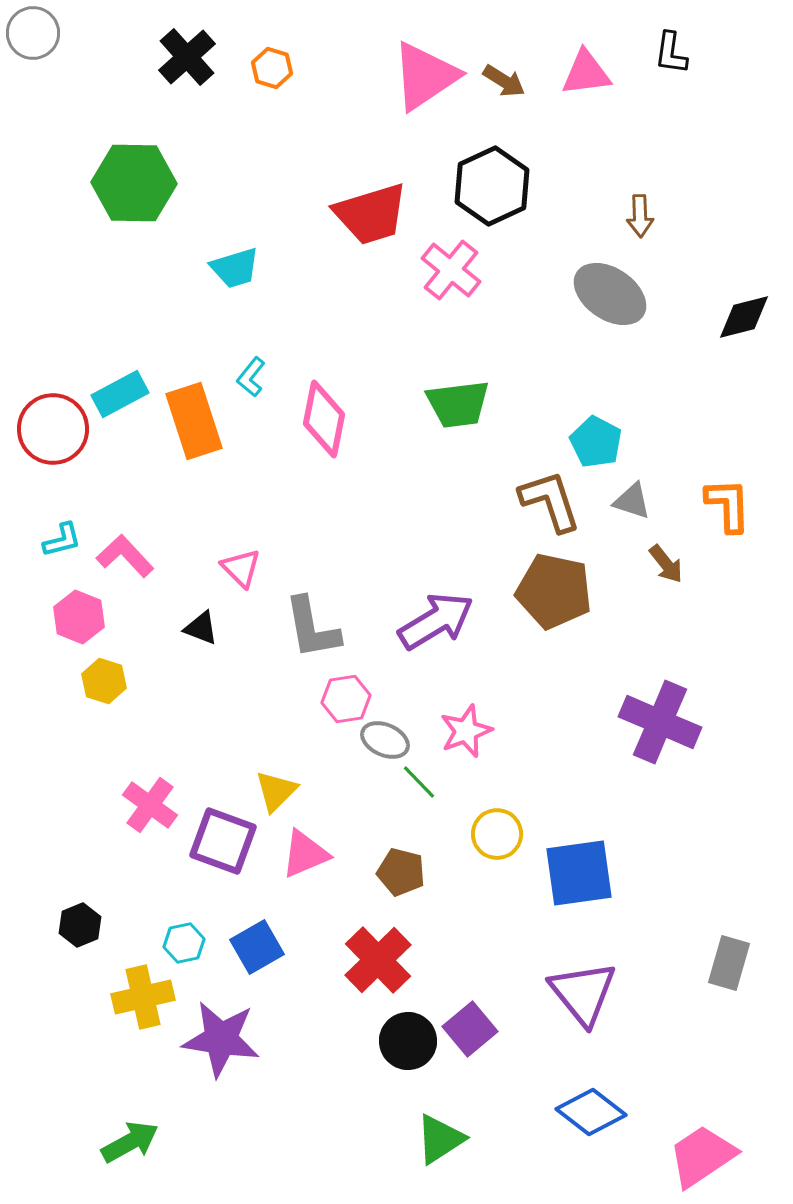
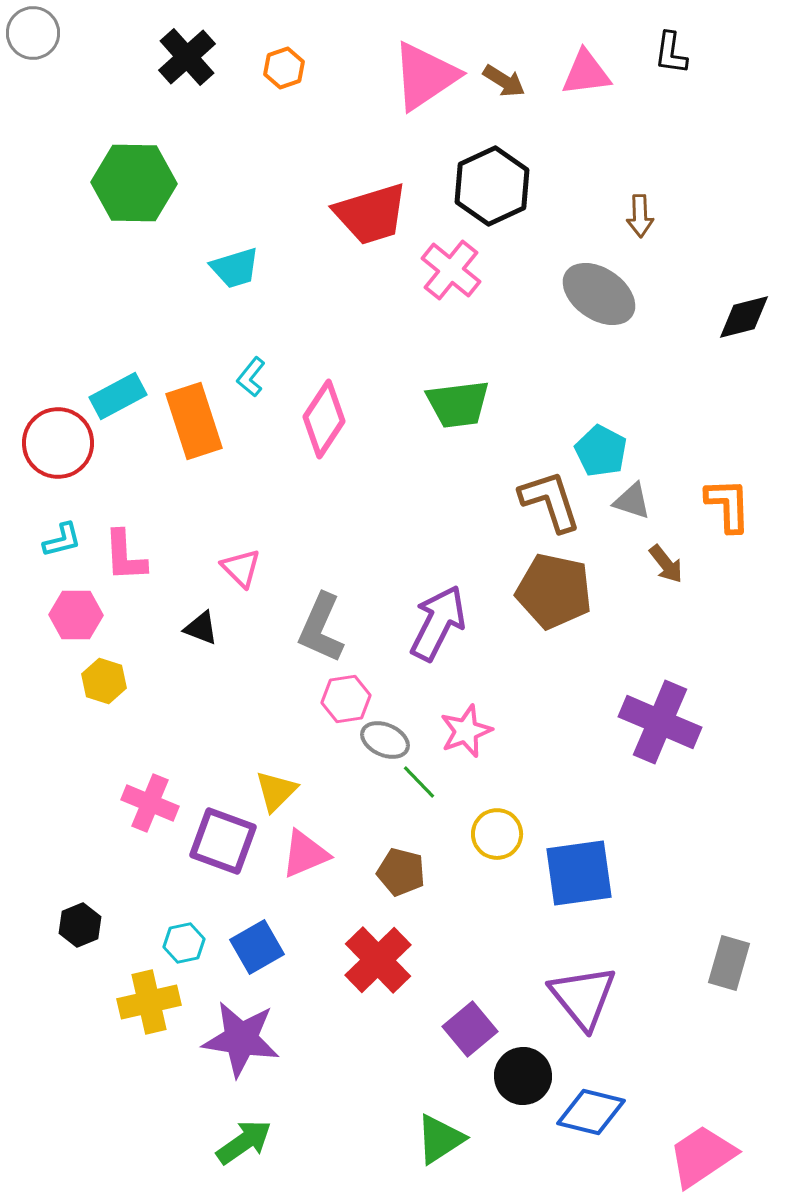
orange hexagon at (272, 68): moved 12 px right; rotated 24 degrees clockwise
gray ellipse at (610, 294): moved 11 px left
cyan rectangle at (120, 394): moved 2 px left, 2 px down
pink diamond at (324, 419): rotated 22 degrees clockwise
red circle at (53, 429): moved 5 px right, 14 px down
cyan pentagon at (596, 442): moved 5 px right, 9 px down
pink L-shape at (125, 556): rotated 140 degrees counterclockwise
pink hexagon at (79, 617): moved 3 px left, 2 px up; rotated 21 degrees counterclockwise
purple arrow at (436, 621): moved 2 px right, 2 px down; rotated 32 degrees counterclockwise
gray L-shape at (312, 628): moved 9 px right; rotated 34 degrees clockwise
pink cross at (150, 805): moved 2 px up; rotated 14 degrees counterclockwise
purple triangle at (583, 993): moved 4 px down
yellow cross at (143, 997): moved 6 px right, 5 px down
purple star at (221, 1039): moved 20 px right
black circle at (408, 1041): moved 115 px right, 35 px down
blue diamond at (591, 1112): rotated 24 degrees counterclockwise
green arrow at (130, 1142): moved 114 px right; rotated 6 degrees counterclockwise
